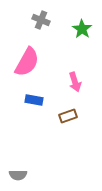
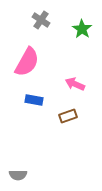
gray cross: rotated 12 degrees clockwise
pink arrow: moved 2 px down; rotated 132 degrees clockwise
